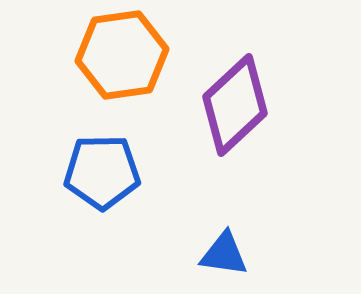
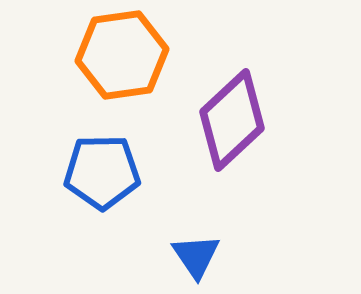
purple diamond: moved 3 px left, 15 px down
blue triangle: moved 28 px left, 2 px down; rotated 48 degrees clockwise
